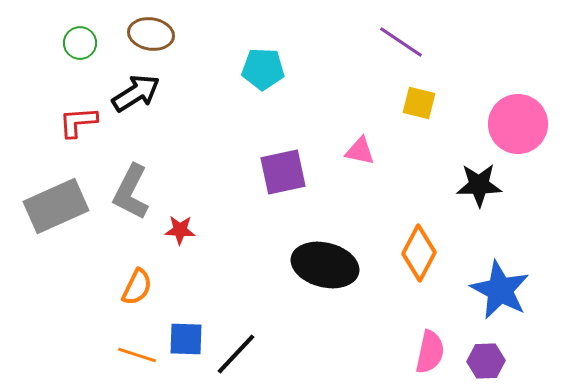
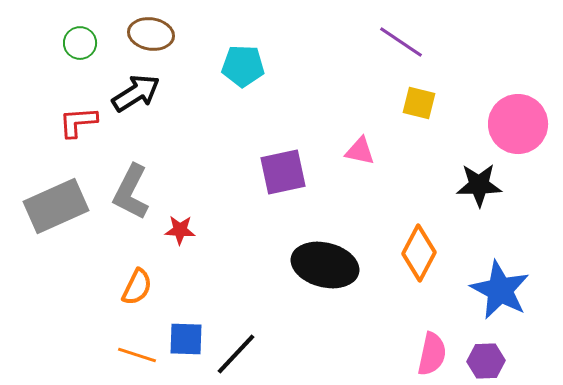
cyan pentagon: moved 20 px left, 3 px up
pink semicircle: moved 2 px right, 2 px down
